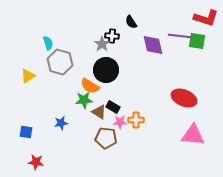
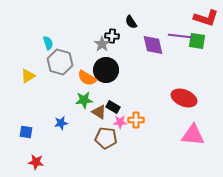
orange semicircle: moved 3 px left, 8 px up
